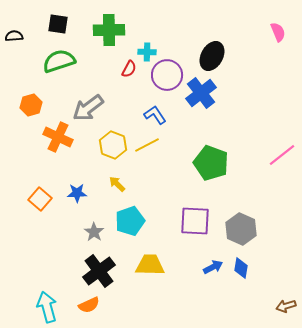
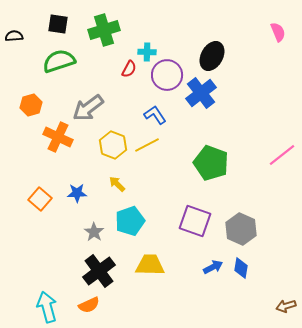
green cross: moved 5 px left; rotated 16 degrees counterclockwise
purple square: rotated 16 degrees clockwise
